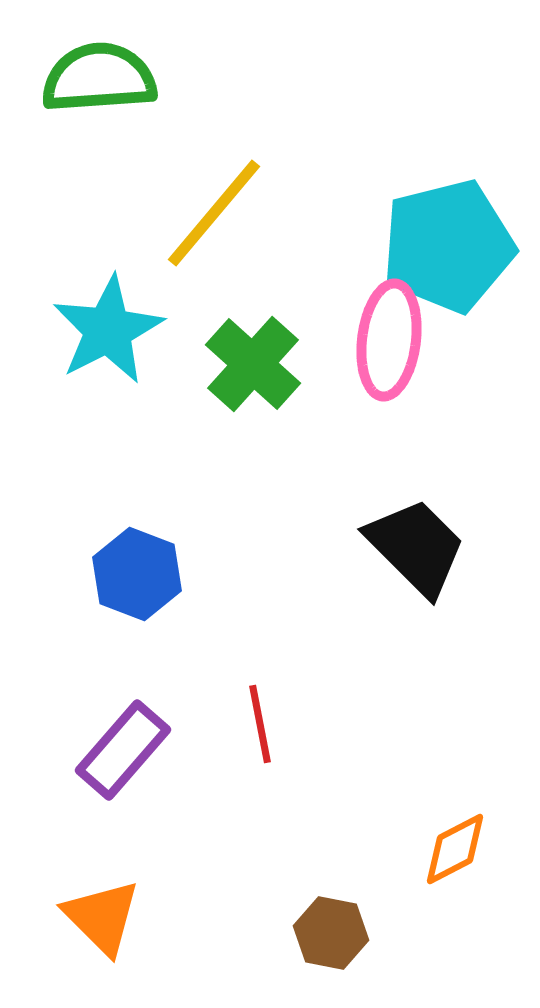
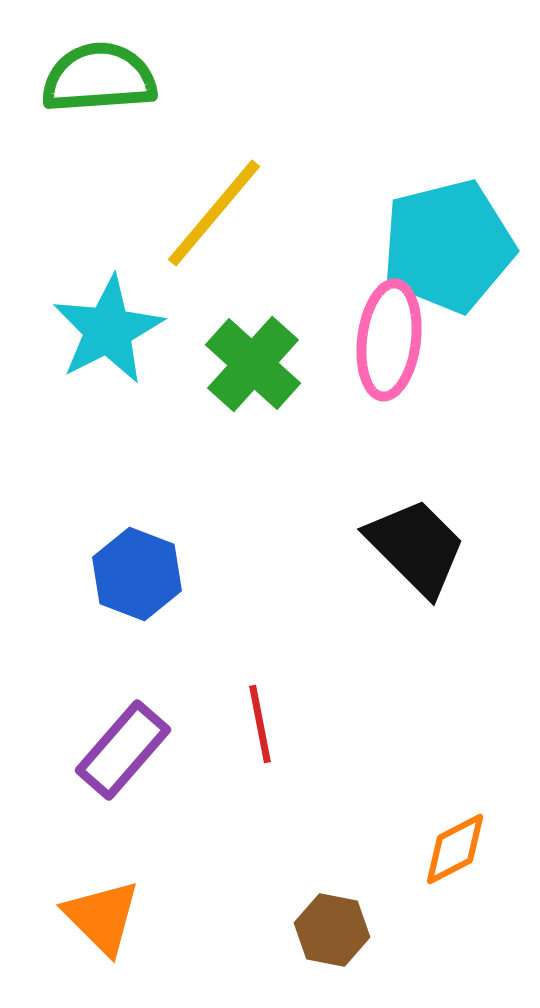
brown hexagon: moved 1 px right, 3 px up
